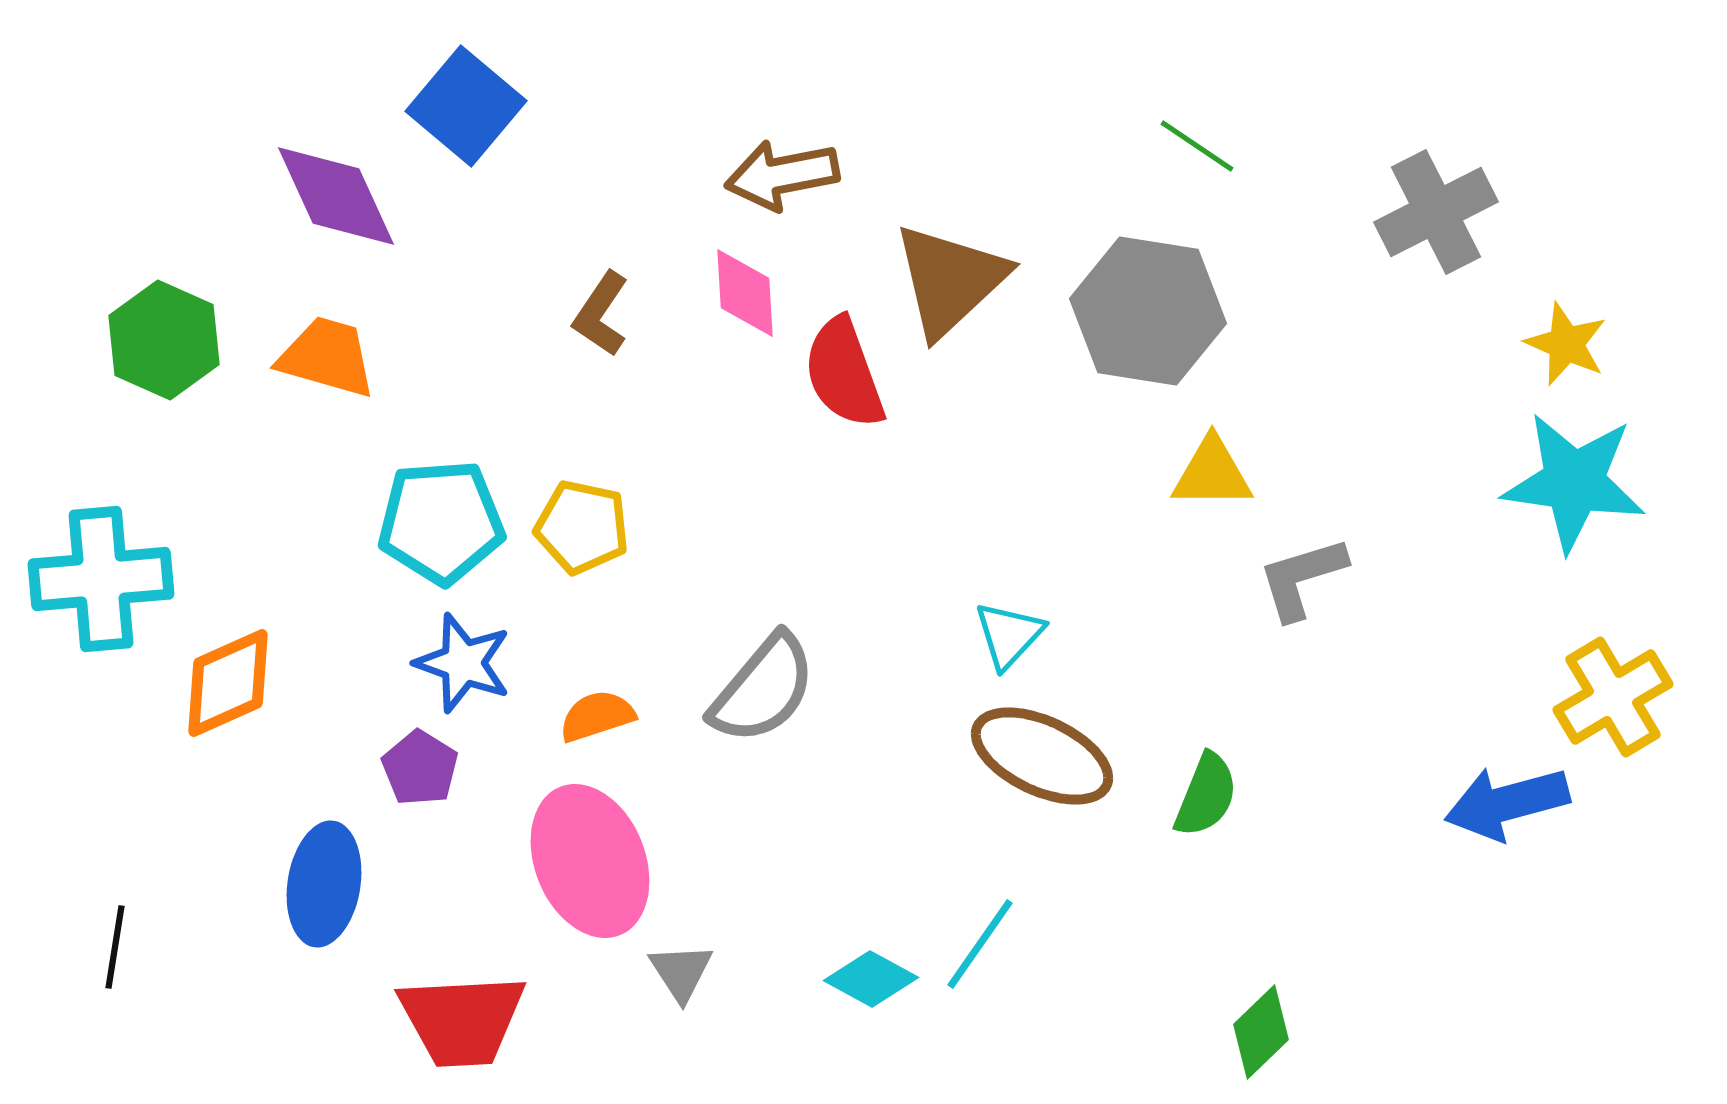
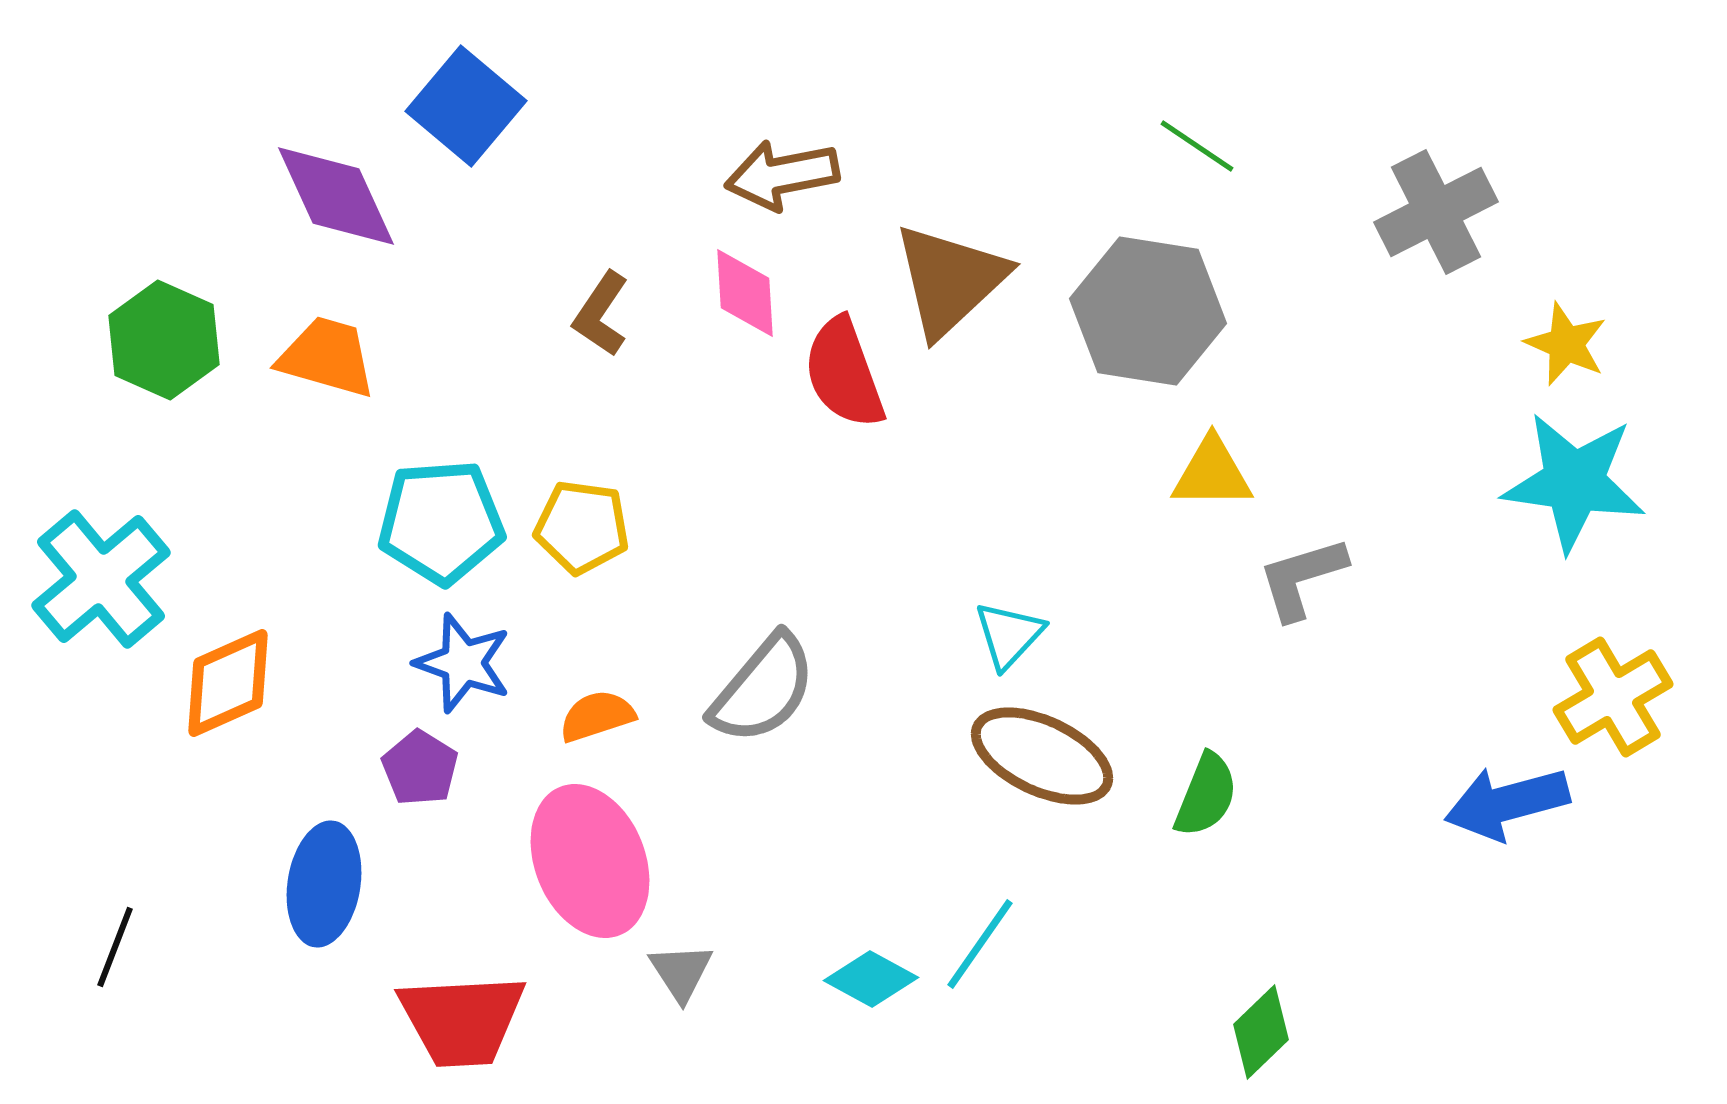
yellow pentagon: rotated 4 degrees counterclockwise
cyan cross: rotated 35 degrees counterclockwise
black line: rotated 12 degrees clockwise
